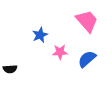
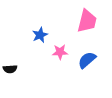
pink trapezoid: rotated 55 degrees clockwise
blue semicircle: moved 1 px down
